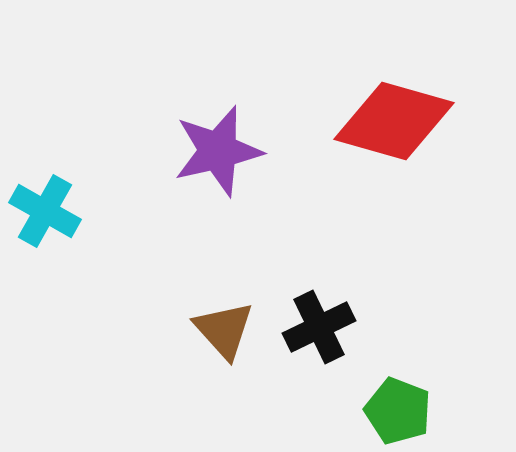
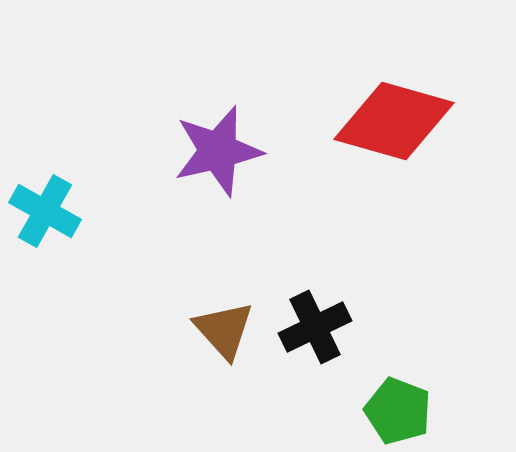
black cross: moved 4 px left
